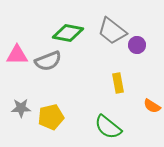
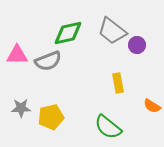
green diamond: rotated 24 degrees counterclockwise
